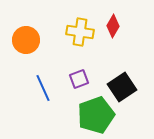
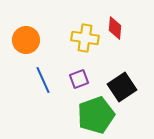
red diamond: moved 2 px right, 2 px down; rotated 25 degrees counterclockwise
yellow cross: moved 5 px right, 6 px down
blue line: moved 8 px up
